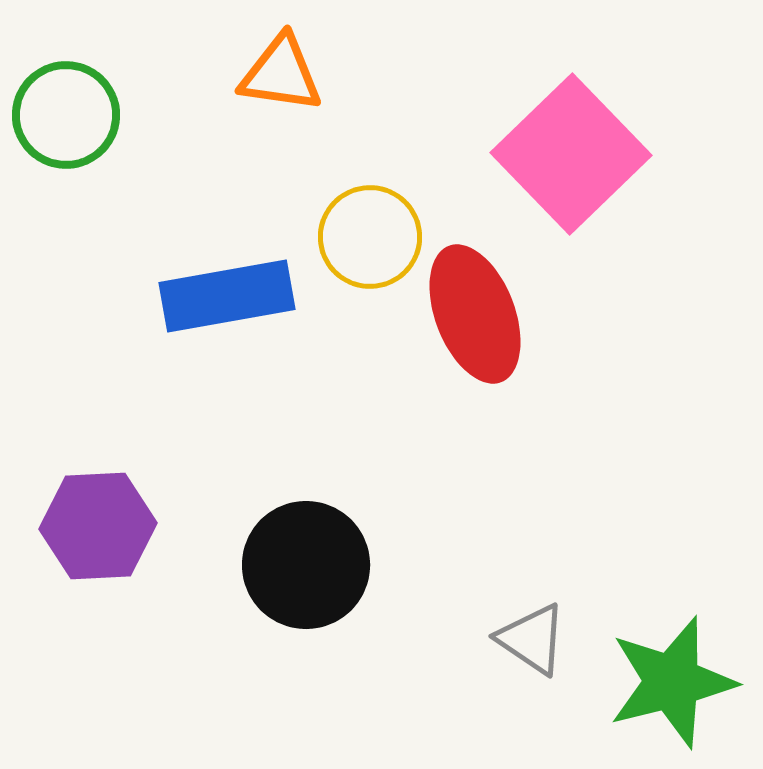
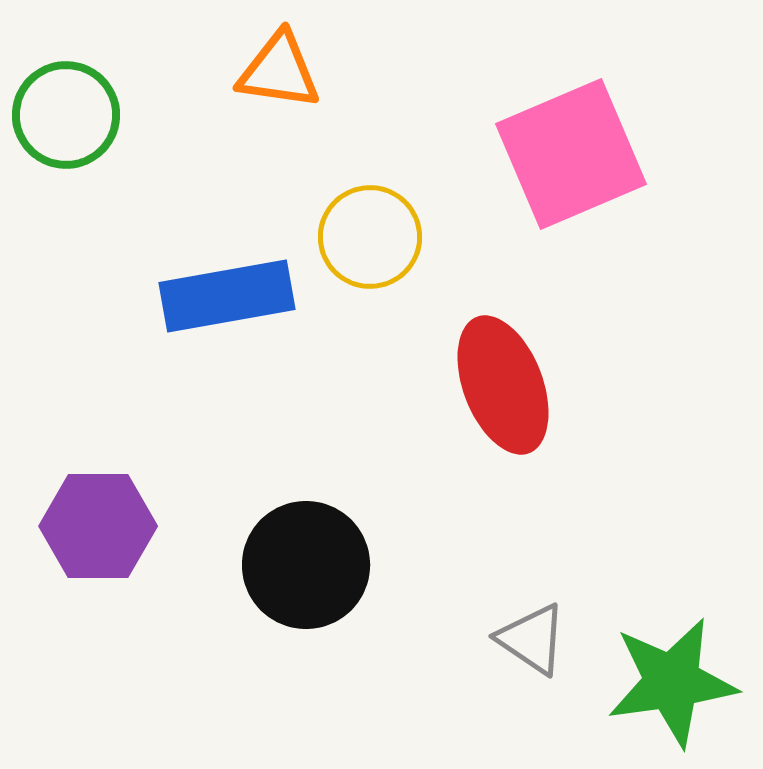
orange triangle: moved 2 px left, 3 px up
pink square: rotated 21 degrees clockwise
red ellipse: moved 28 px right, 71 px down
purple hexagon: rotated 3 degrees clockwise
green star: rotated 6 degrees clockwise
